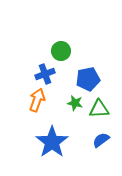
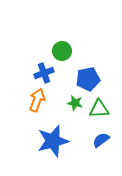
green circle: moved 1 px right
blue cross: moved 1 px left, 1 px up
blue star: moved 1 px right, 1 px up; rotated 20 degrees clockwise
